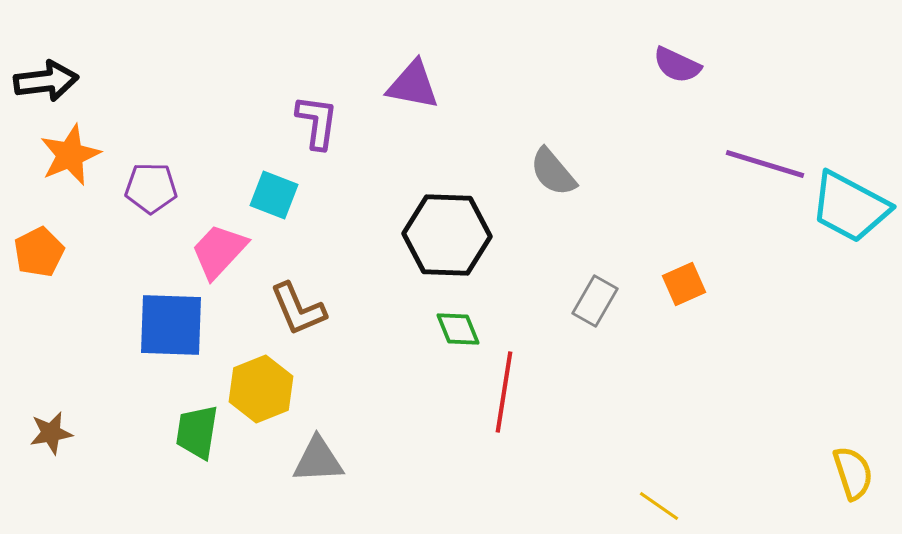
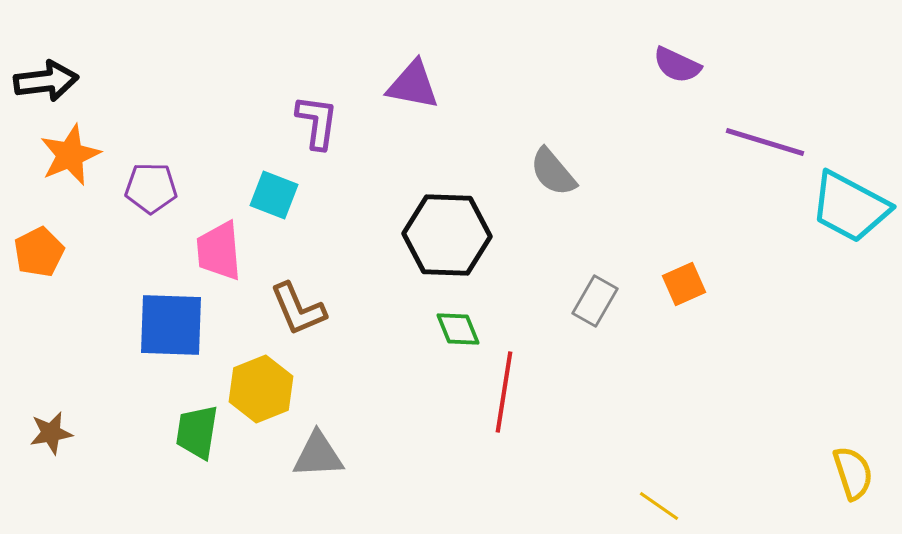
purple line: moved 22 px up
pink trapezoid: rotated 48 degrees counterclockwise
gray triangle: moved 5 px up
